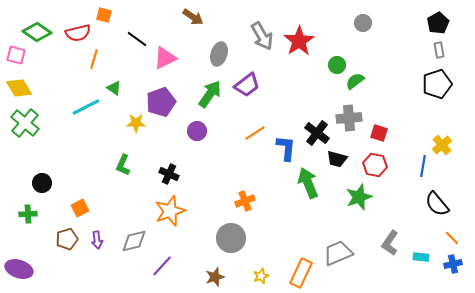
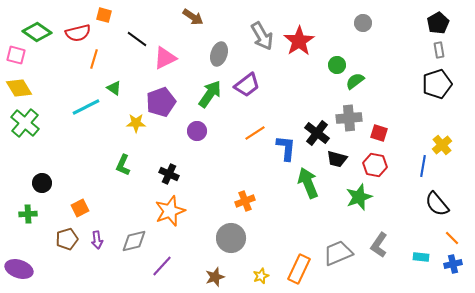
gray L-shape at (390, 243): moved 11 px left, 2 px down
orange rectangle at (301, 273): moved 2 px left, 4 px up
